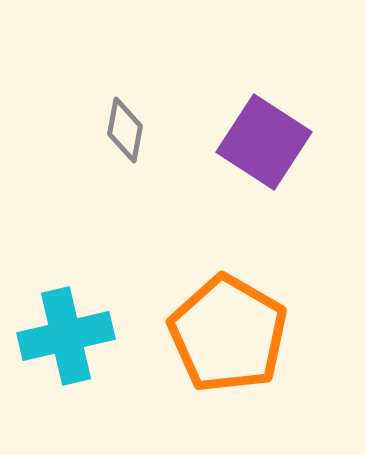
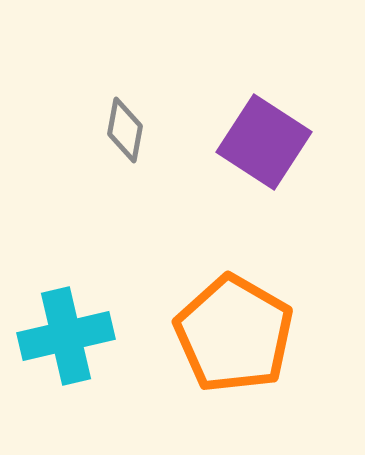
orange pentagon: moved 6 px right
